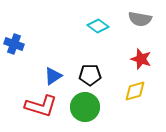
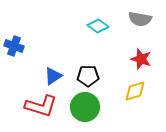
blue cross: moved 2 px down
black pentagon: moved 2 px left, 1 px down
